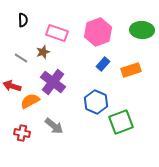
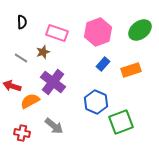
black semicircle: moved 1 px left, 2 px down
green ellipse: moved 2 px left; rotated 40 degrees counterclockwise
